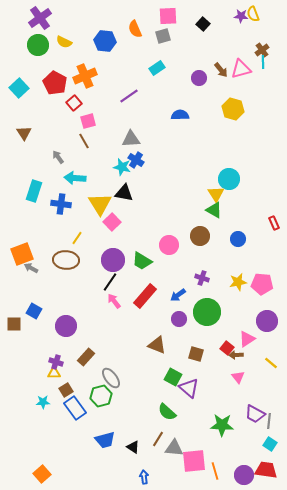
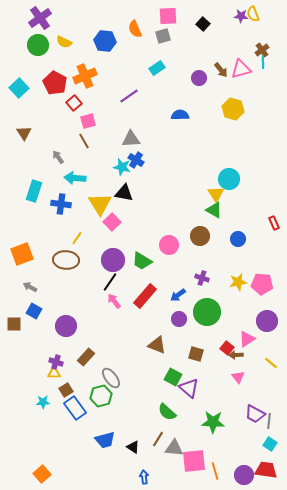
gray arrow at (31, 268): moved 1 px left, 19 px down
green star at (222, 425): moved 9 px left, 3 px up
